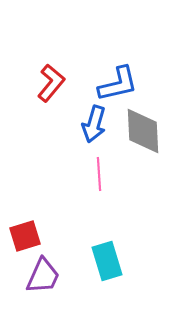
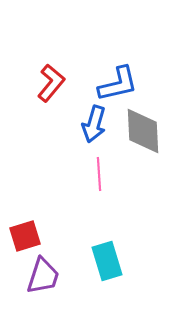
purple trapezoid: rotated 6 degrees counterclockwise
